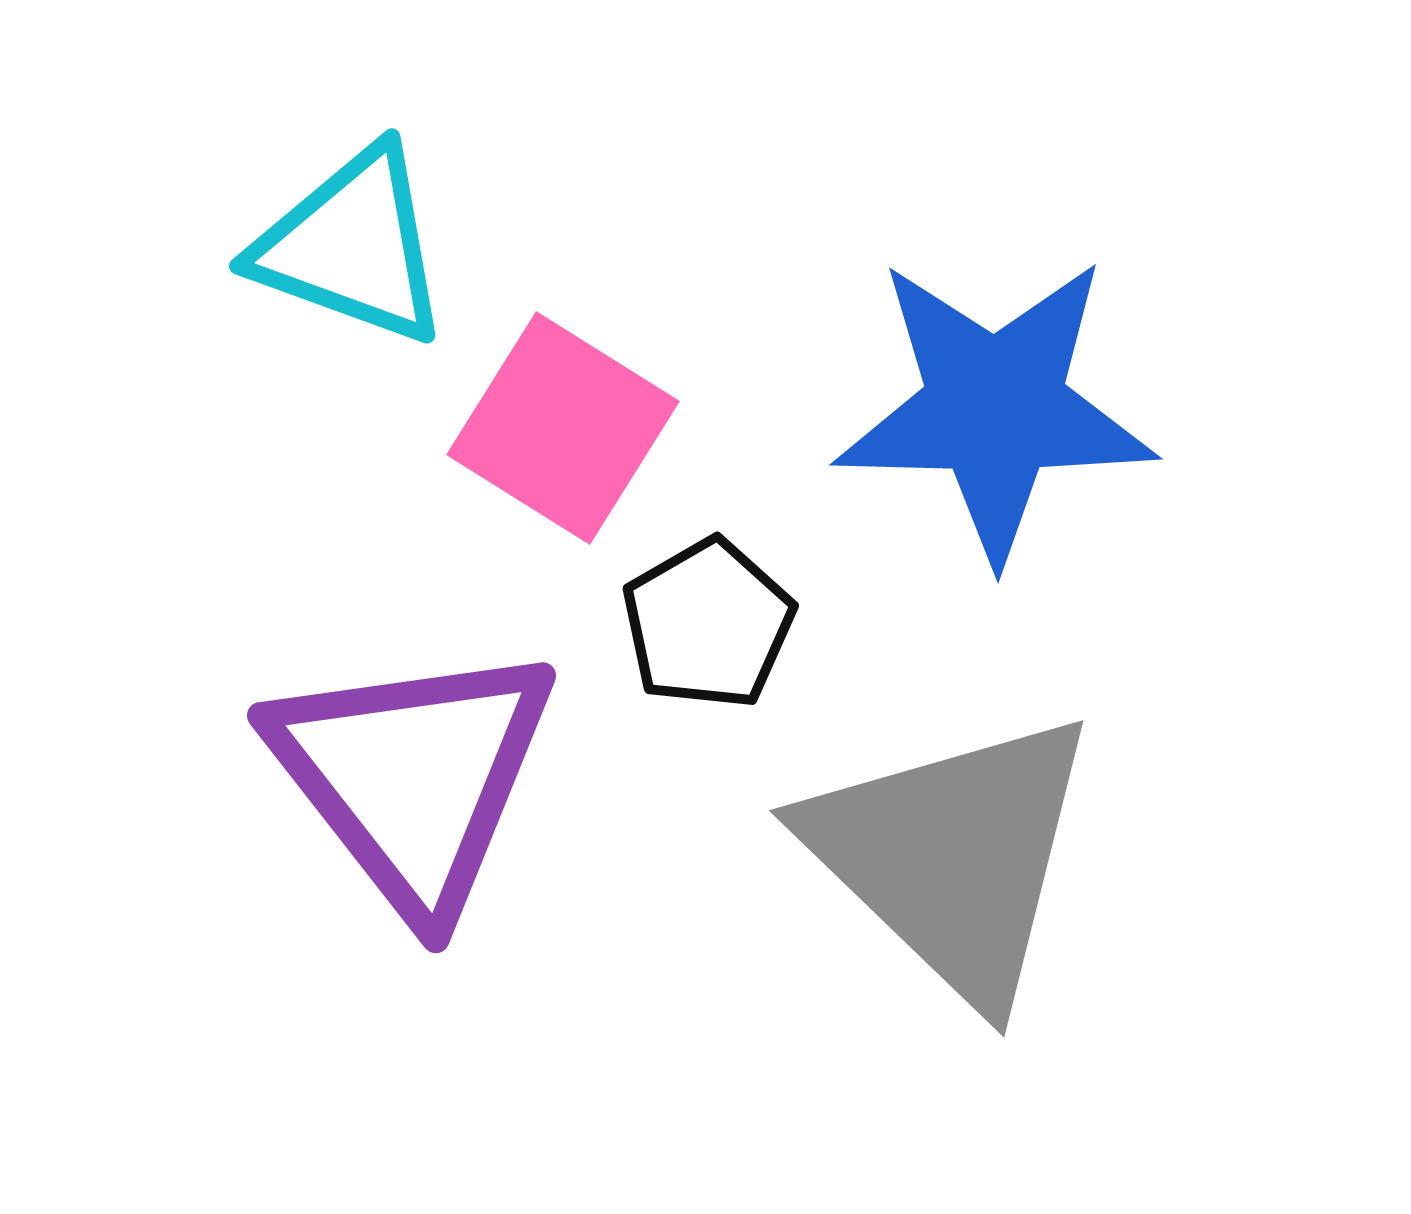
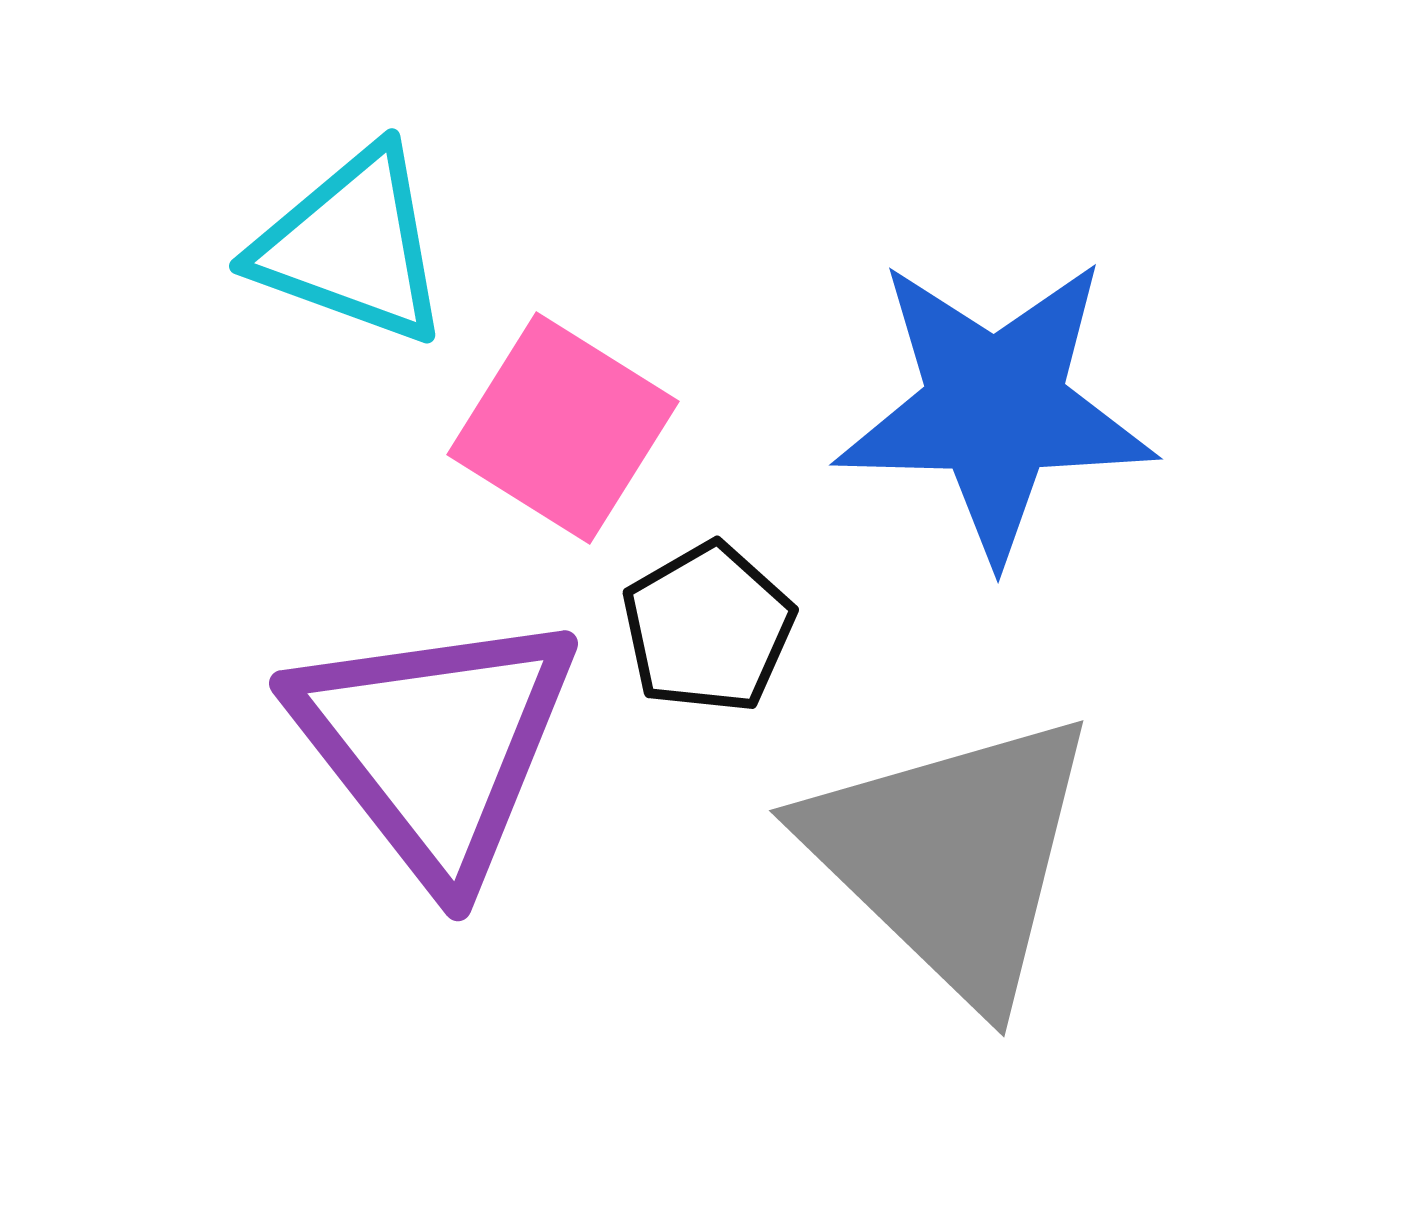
black pentagon: moved 4 px down
purple triangle: moved 22 px right, 32 px up
